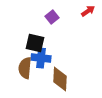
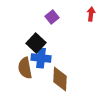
red arrow: moved 3 px right, 3 px down; rotated 48 degrees counterclockwise
black square: moved 1 px right; rotated 30 degrees clockwise
brown semicircle: rotated 15 degrees counterclockwise
